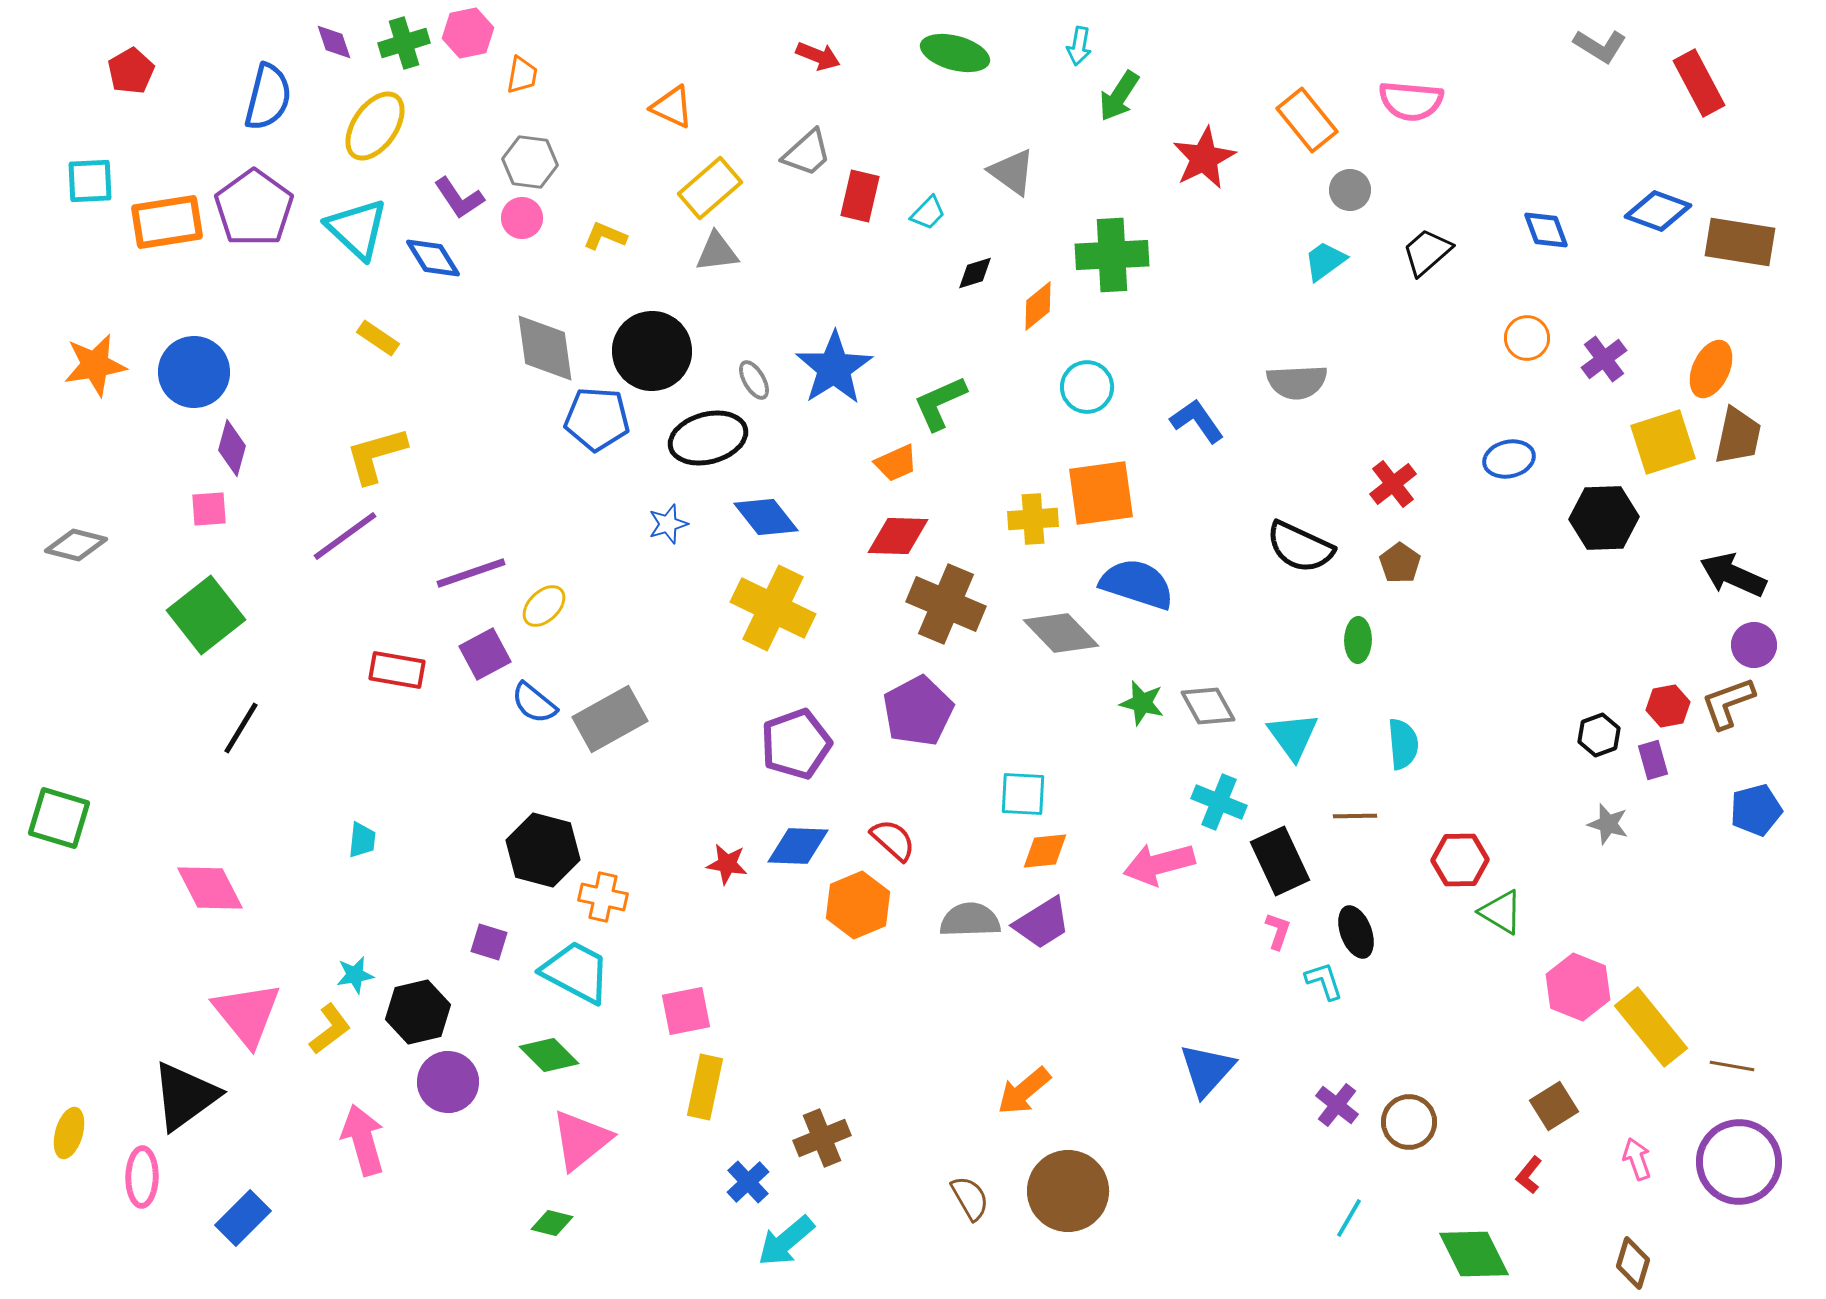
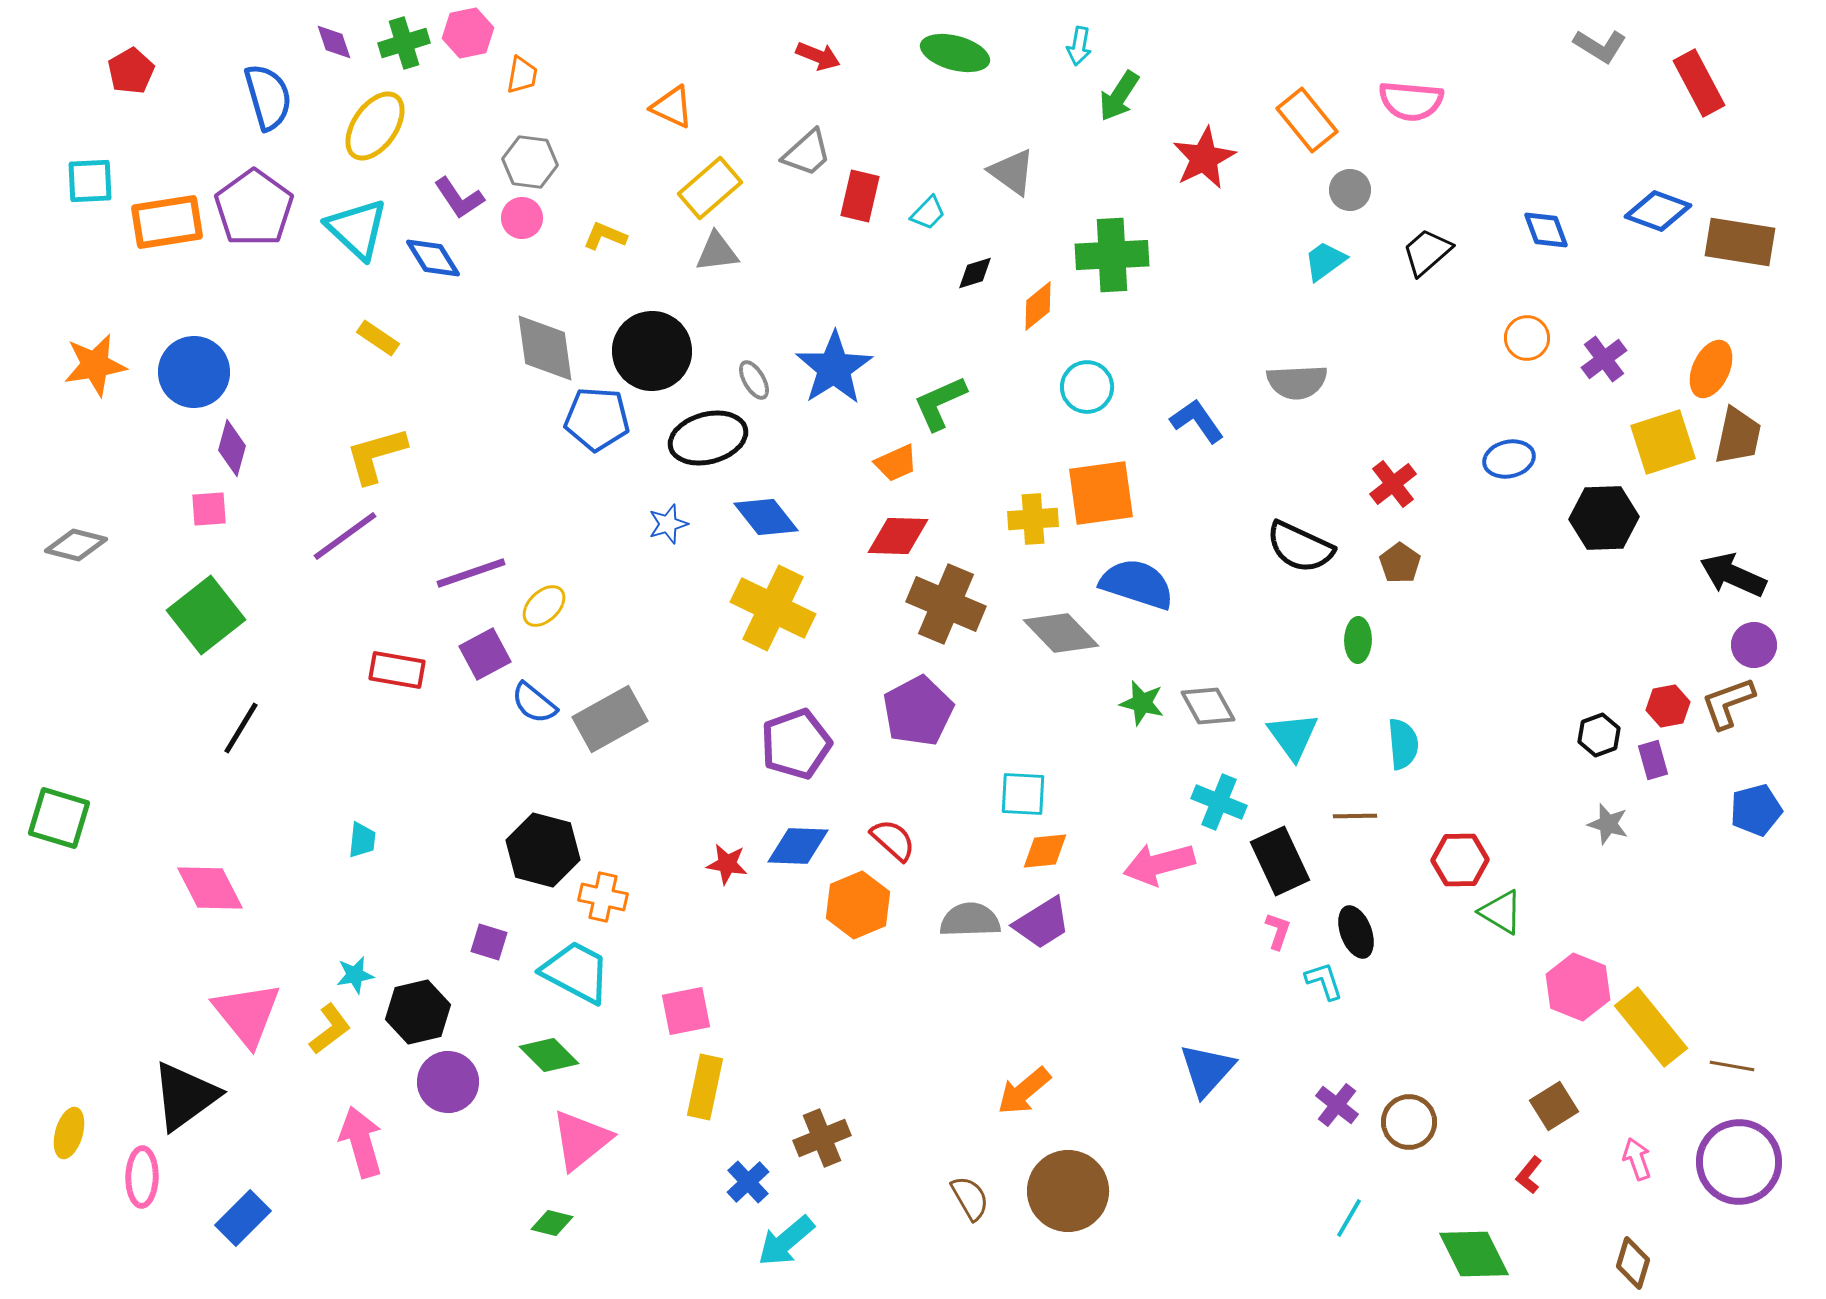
blue semicircle at (268, 97): rotated 30 degrees counterclockwise
pink arrow at (363, 1140): moved 2 px left, 2 px down
